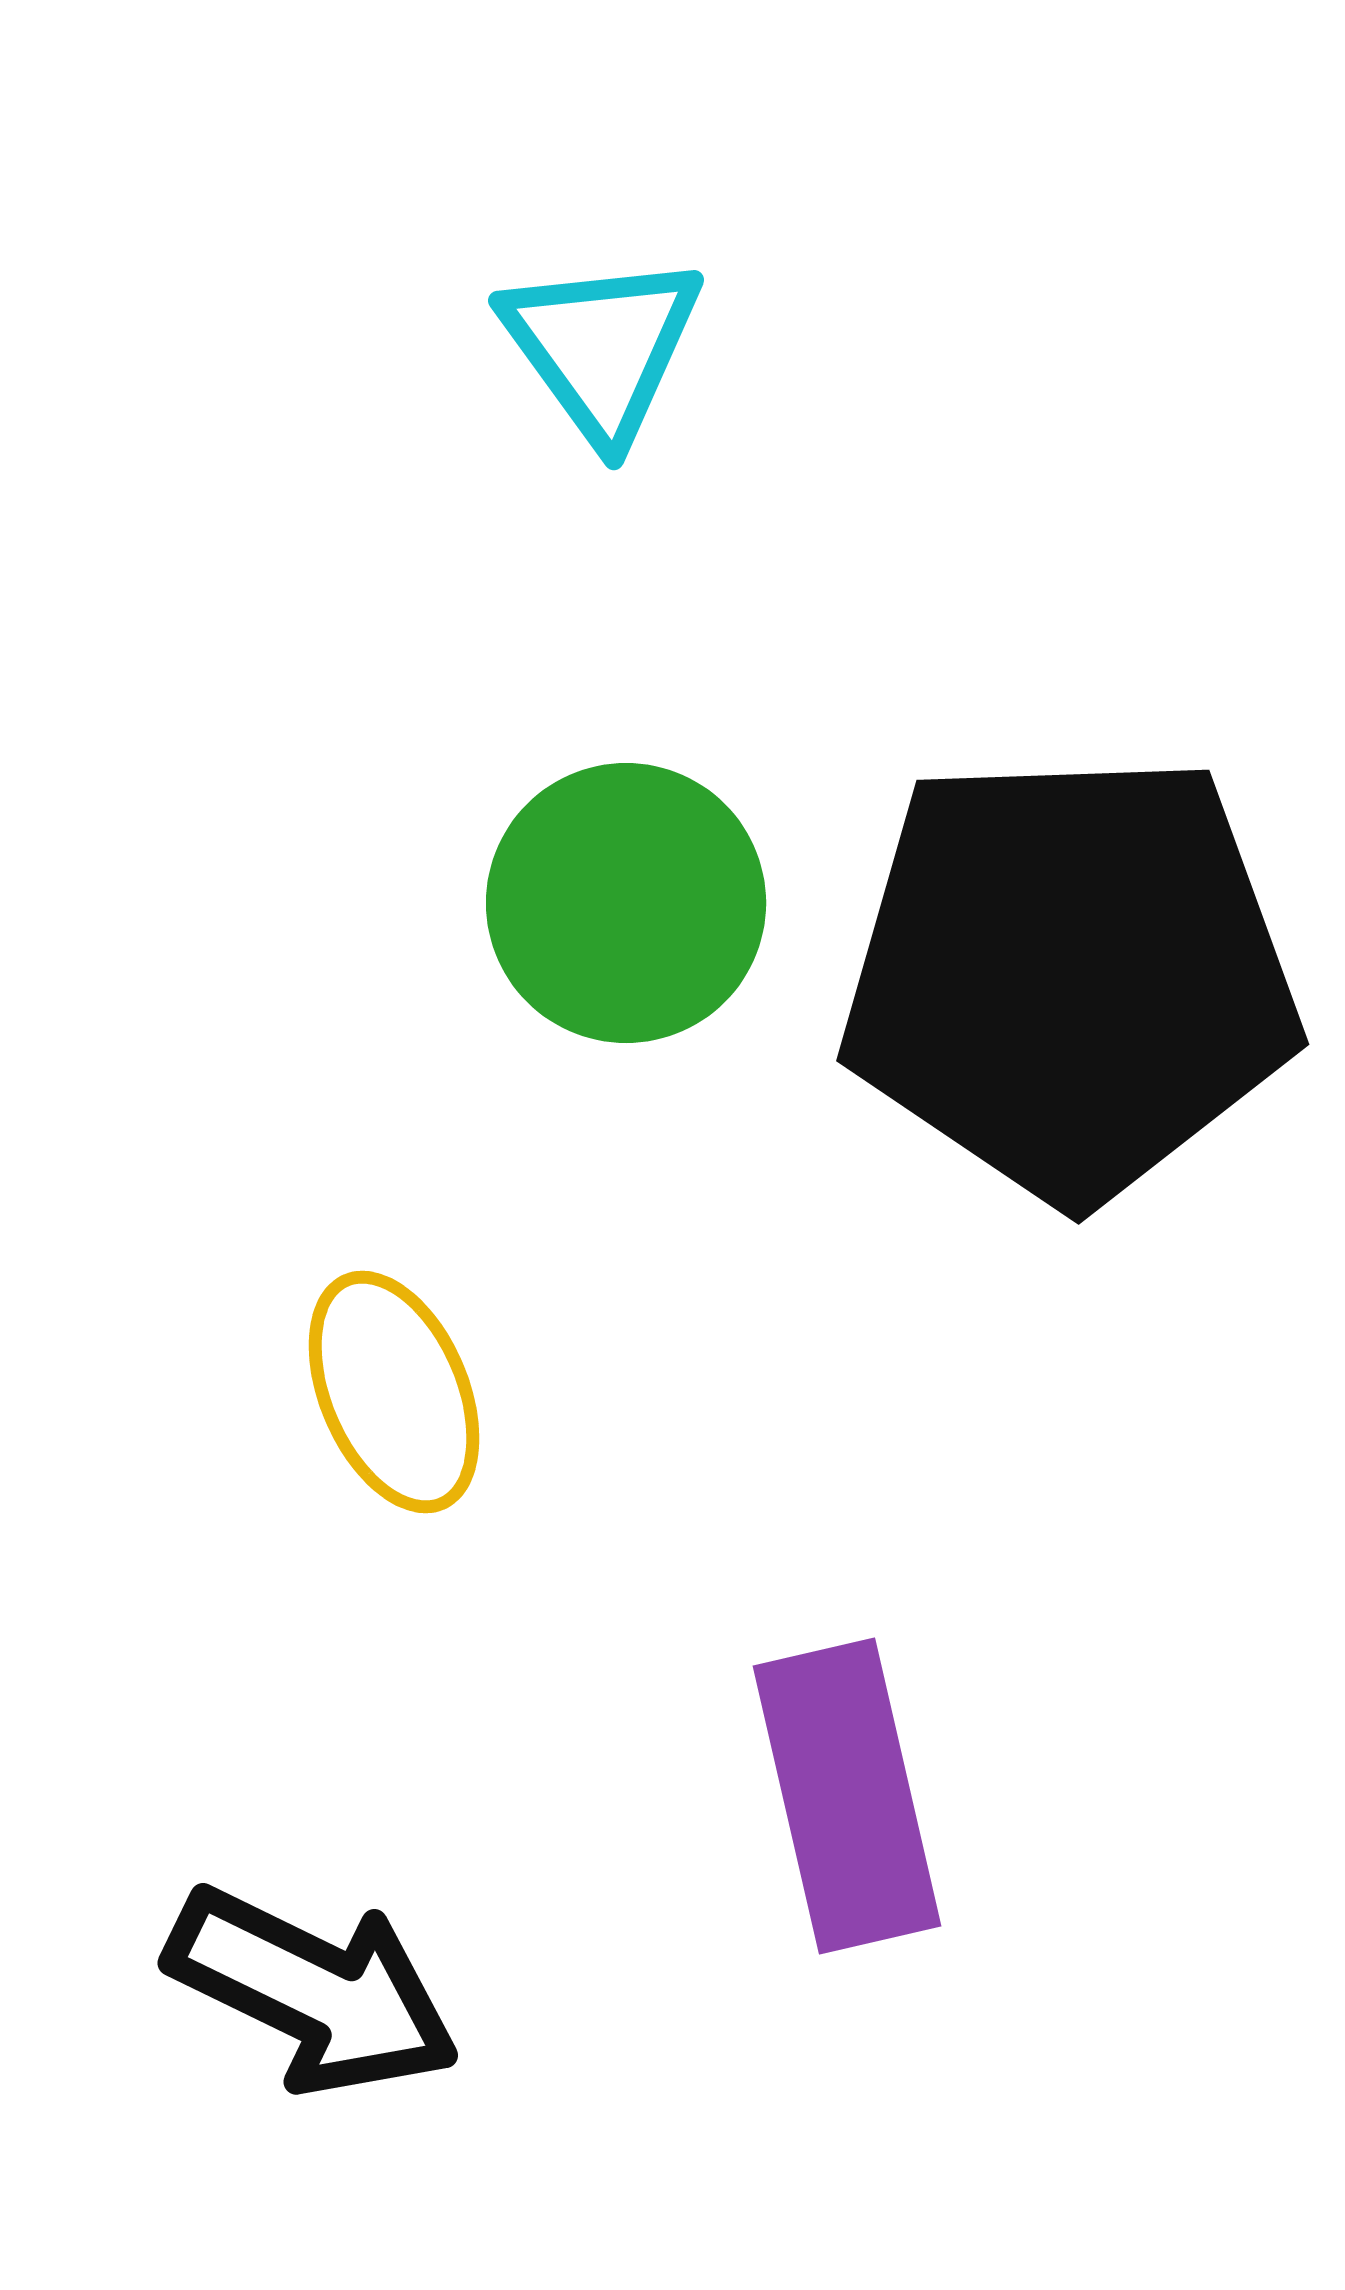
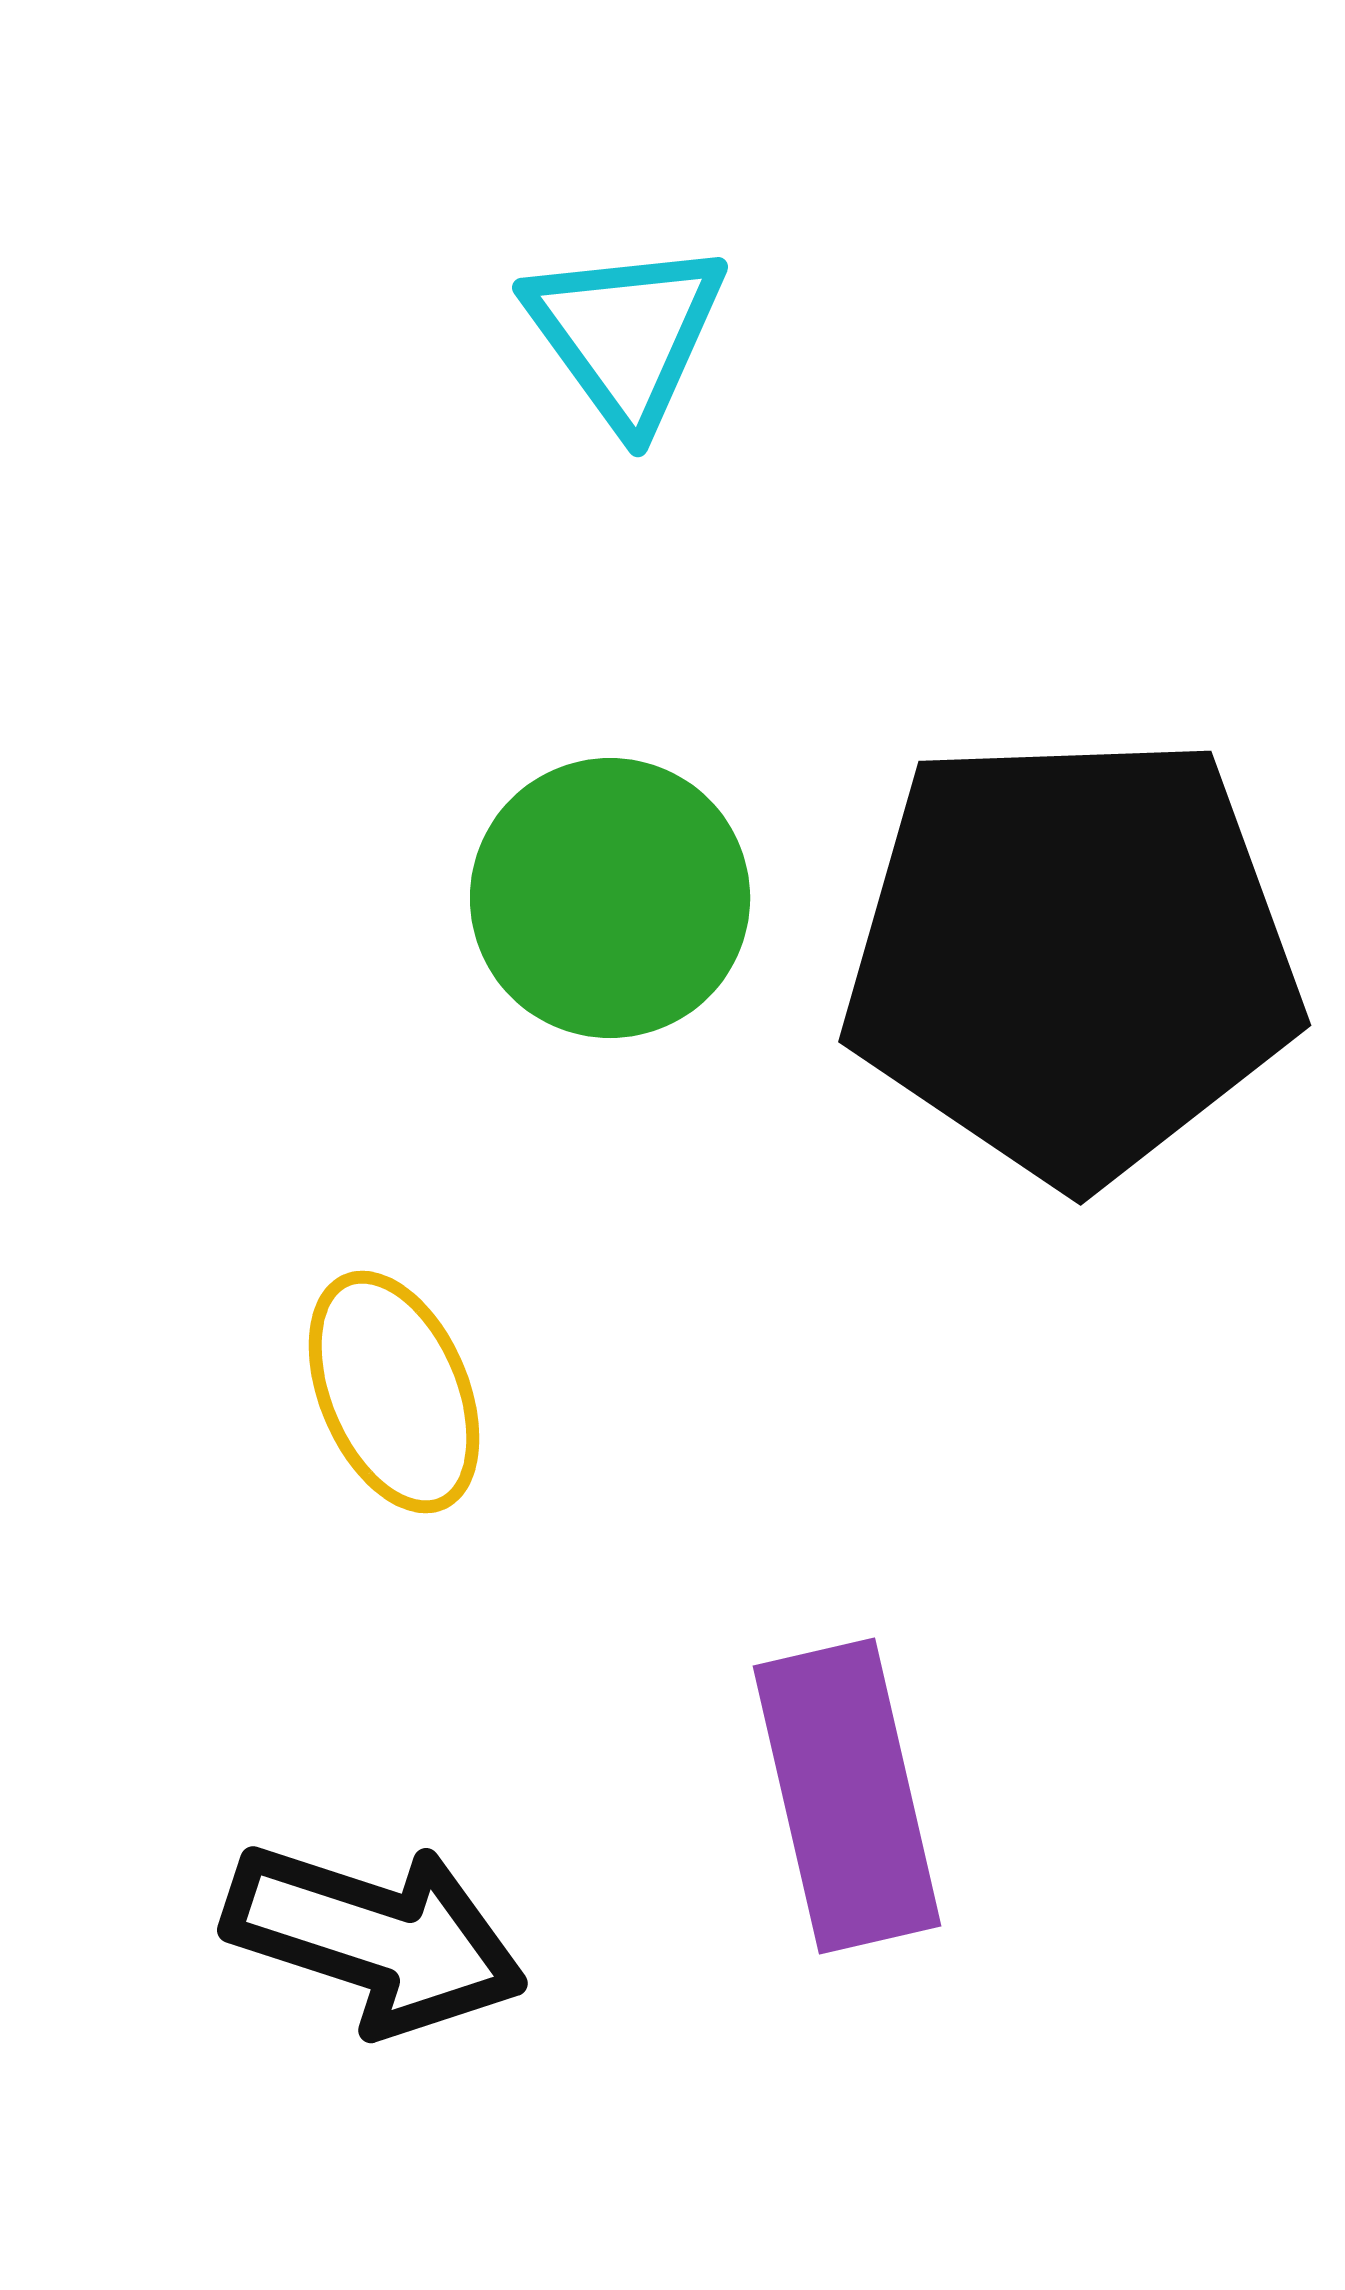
cyan triangle: moved 24 px right, 13 px up
green circle: moved 16 px left, 5 px up
black pentagon: moved 2 px right, 19 px up
black arrow: moved 62 px right, 53 px up; rotated 8 degrees counterclockwise
